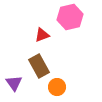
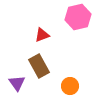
pink hexagon: moved 8 px right
purple triangle: moved 3 px right
orange circle: moved 13 px right, 1 px up
